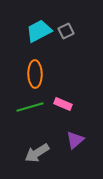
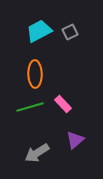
gray square: moved 4 px right, 1 px down
pink rectangle: rotated 24 degrees clockwise
